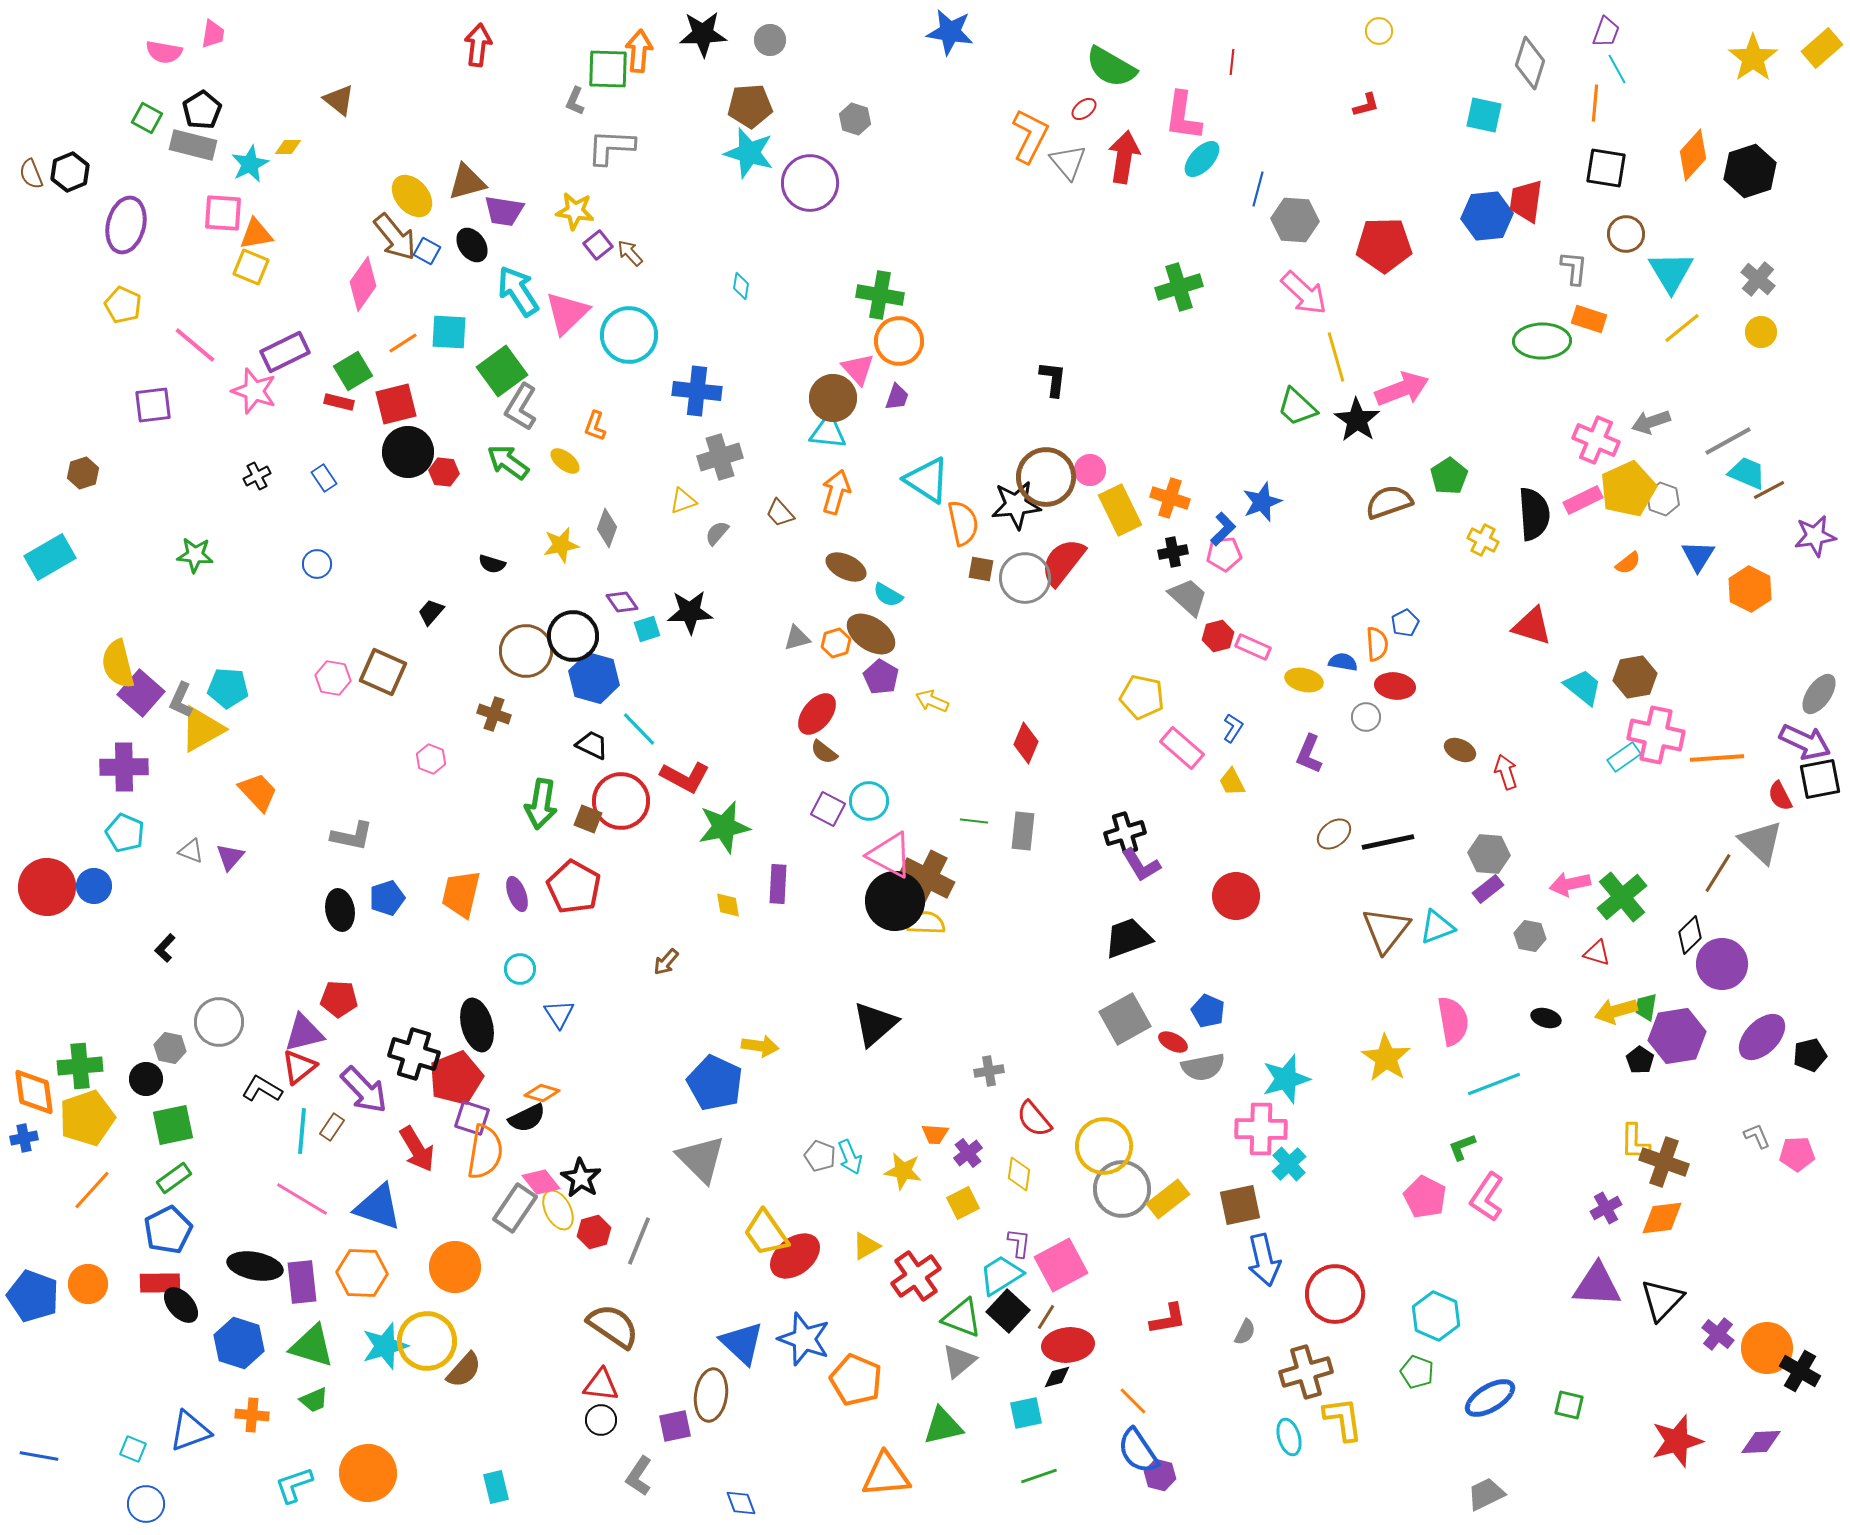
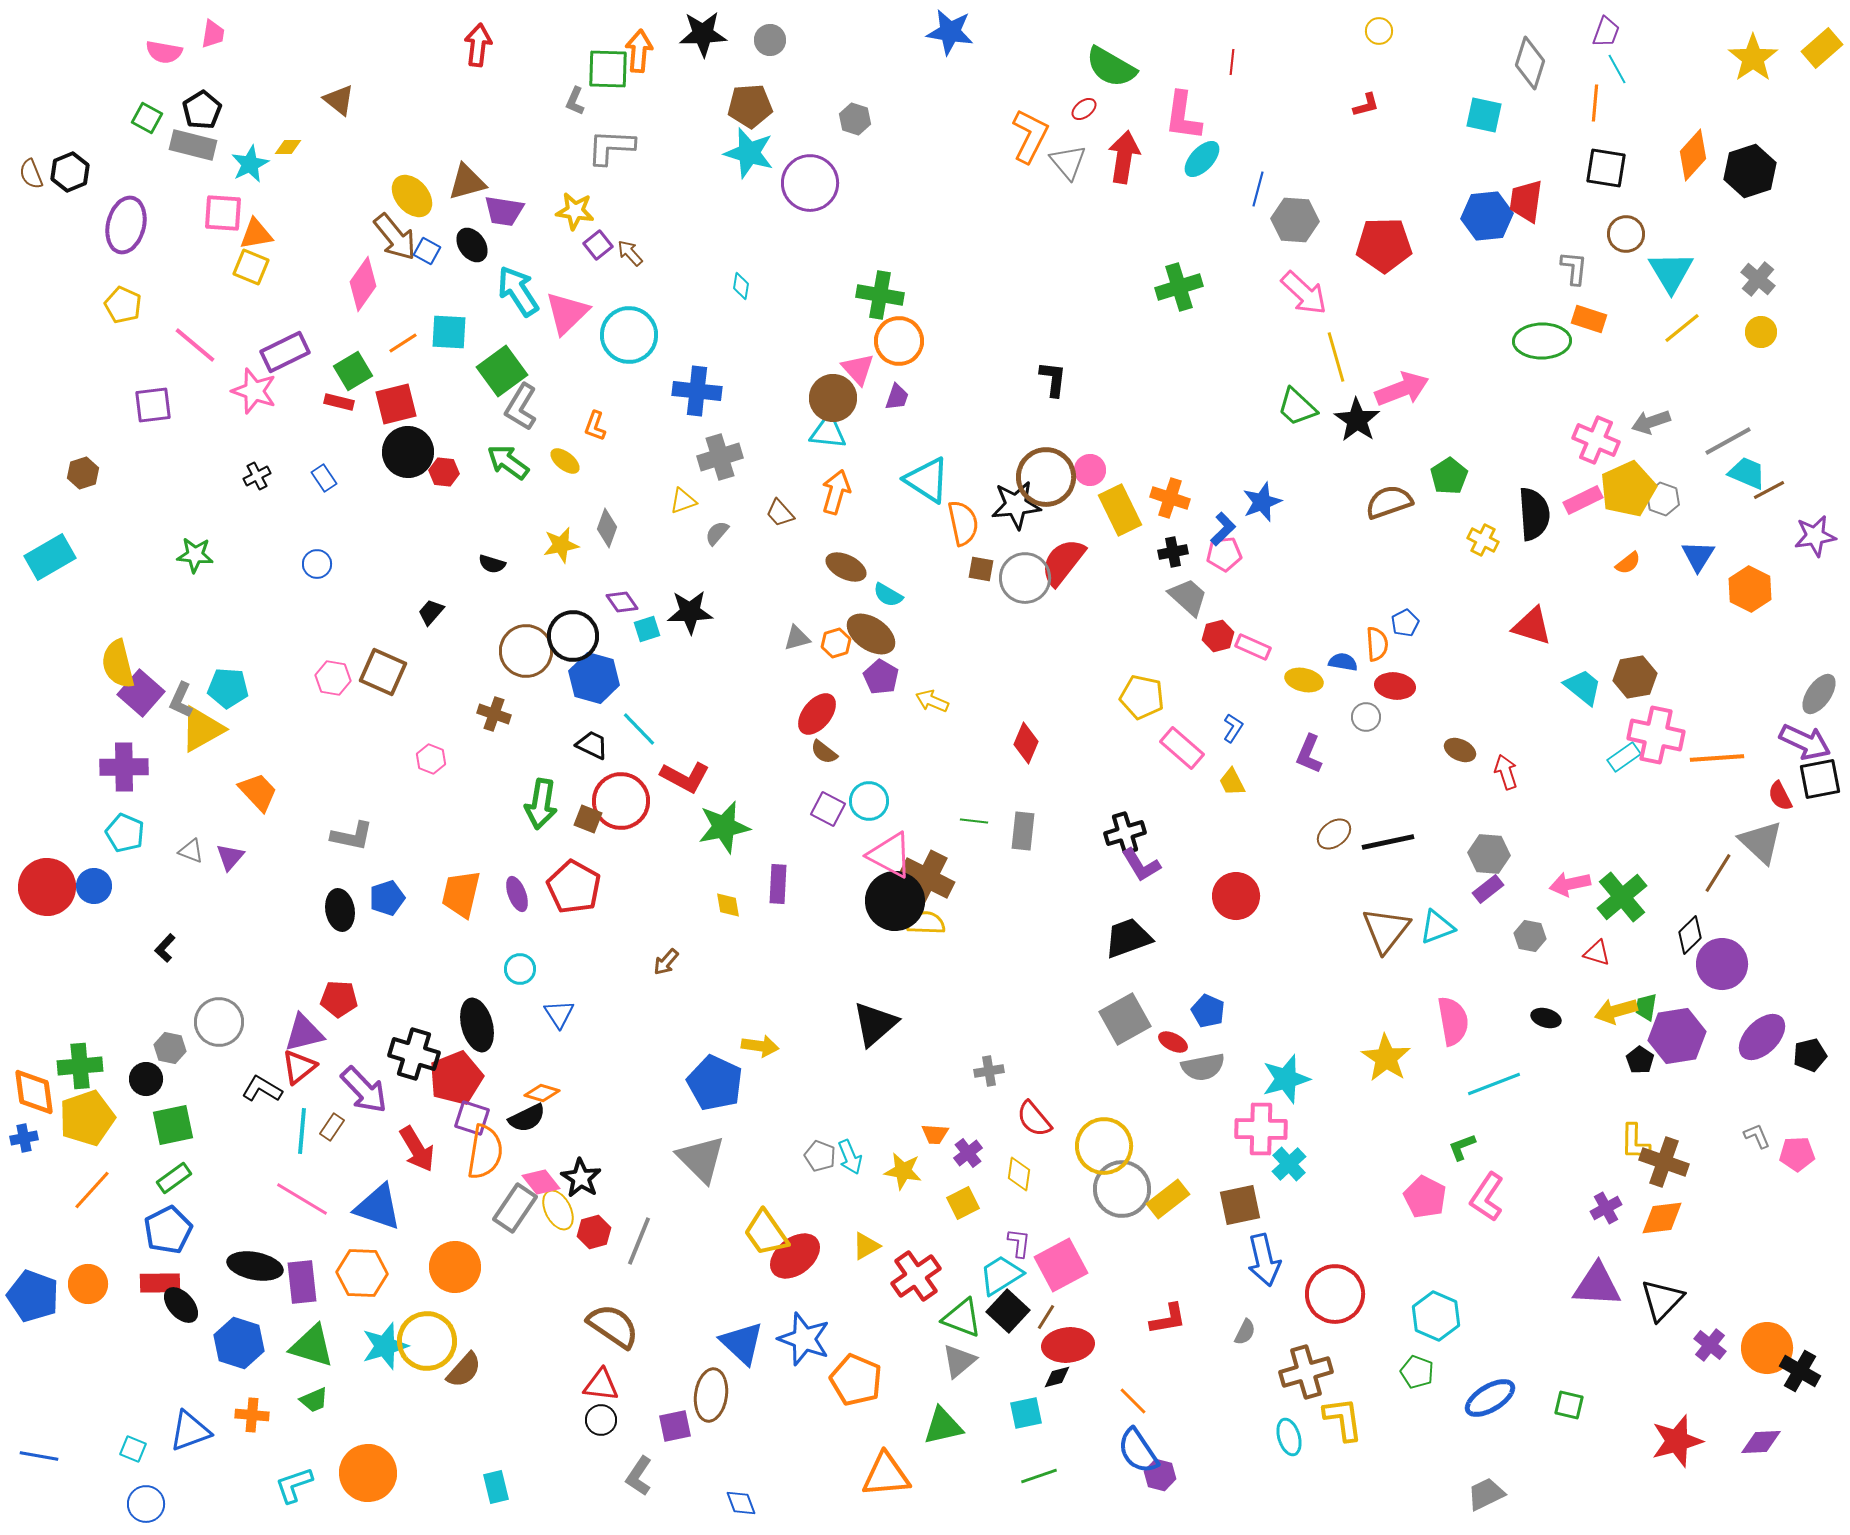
purple cross at (1718, 1334): moved 8 px left, 11 px down
